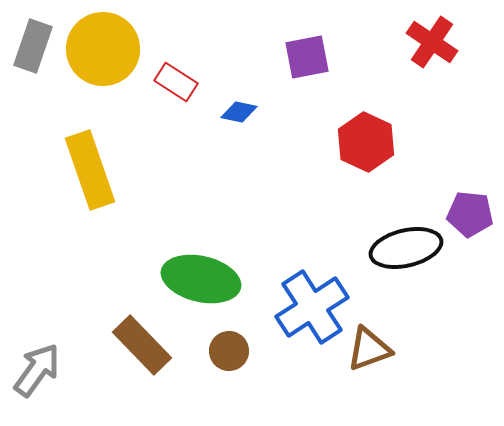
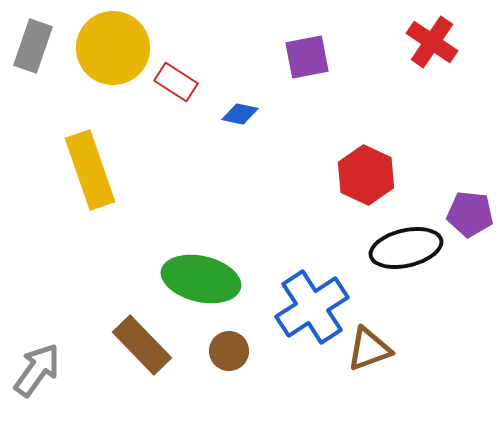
yellow circle: moved 10 px right, 1 px up
blue diamond: moved 1 px right, 2 px down
red hexagon: moved 33 px down
